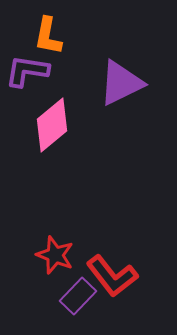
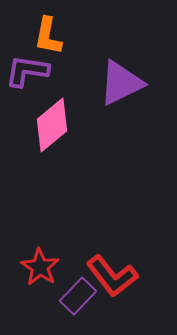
red star: moved 15 px left, 12 px down; rotated 12 degrees clockwise
